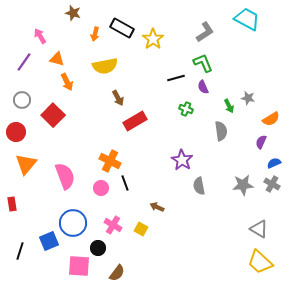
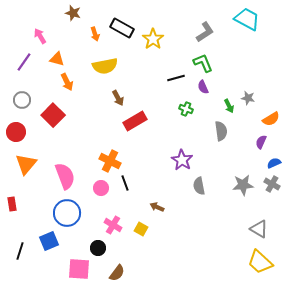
orange arrow at (95, 34): rotated 32 degrees counterclockwise
blue circle at (73, 223): moved 6 px left, 10 px up
pink square at (79, 266): moved 3 px down
